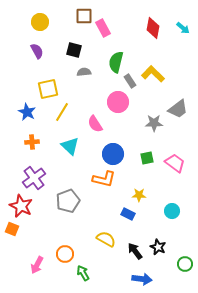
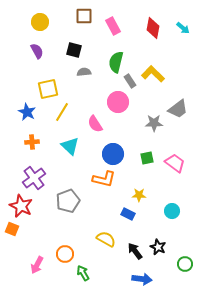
pink rectangle: moved 10 px right, 2 px up
